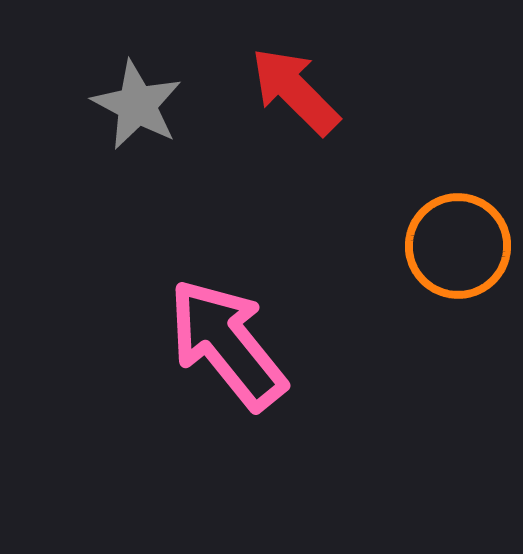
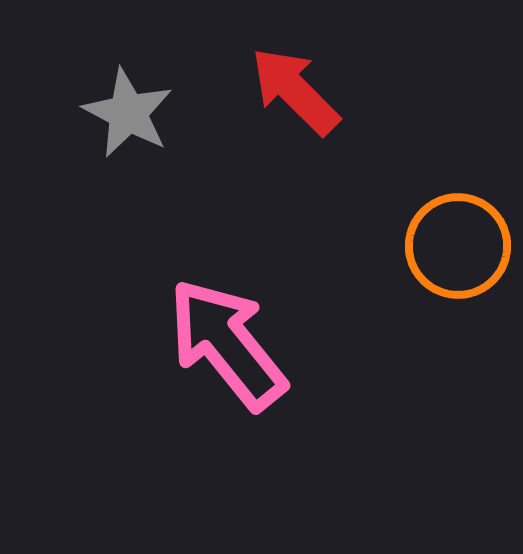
gray star: moved 9 px left, 8 px down
